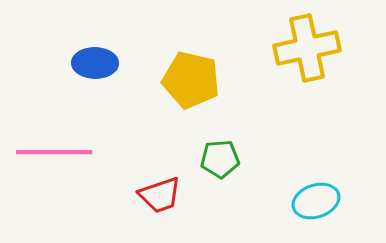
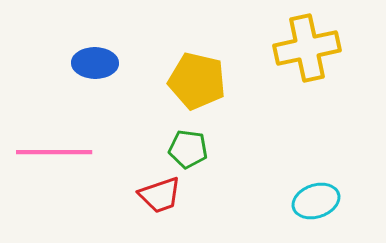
yellow pentagon: moved 6 px right, 1 px down
green pentagon: moved 32 px left, 10 px up; rotated 12 degrees clockwise
